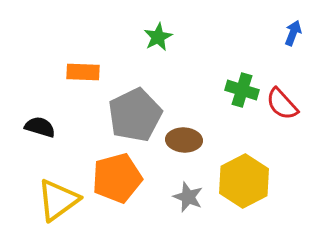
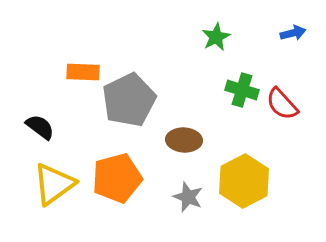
blue arrow: rotated 55 degrees clockwise
green star: moved 58 px right
gray pentagon: moved 6 px left, 15 px up
black semicircle: rotated 20 degrees clockwise
yellow triangle: moved 4 px left, 16 px up
